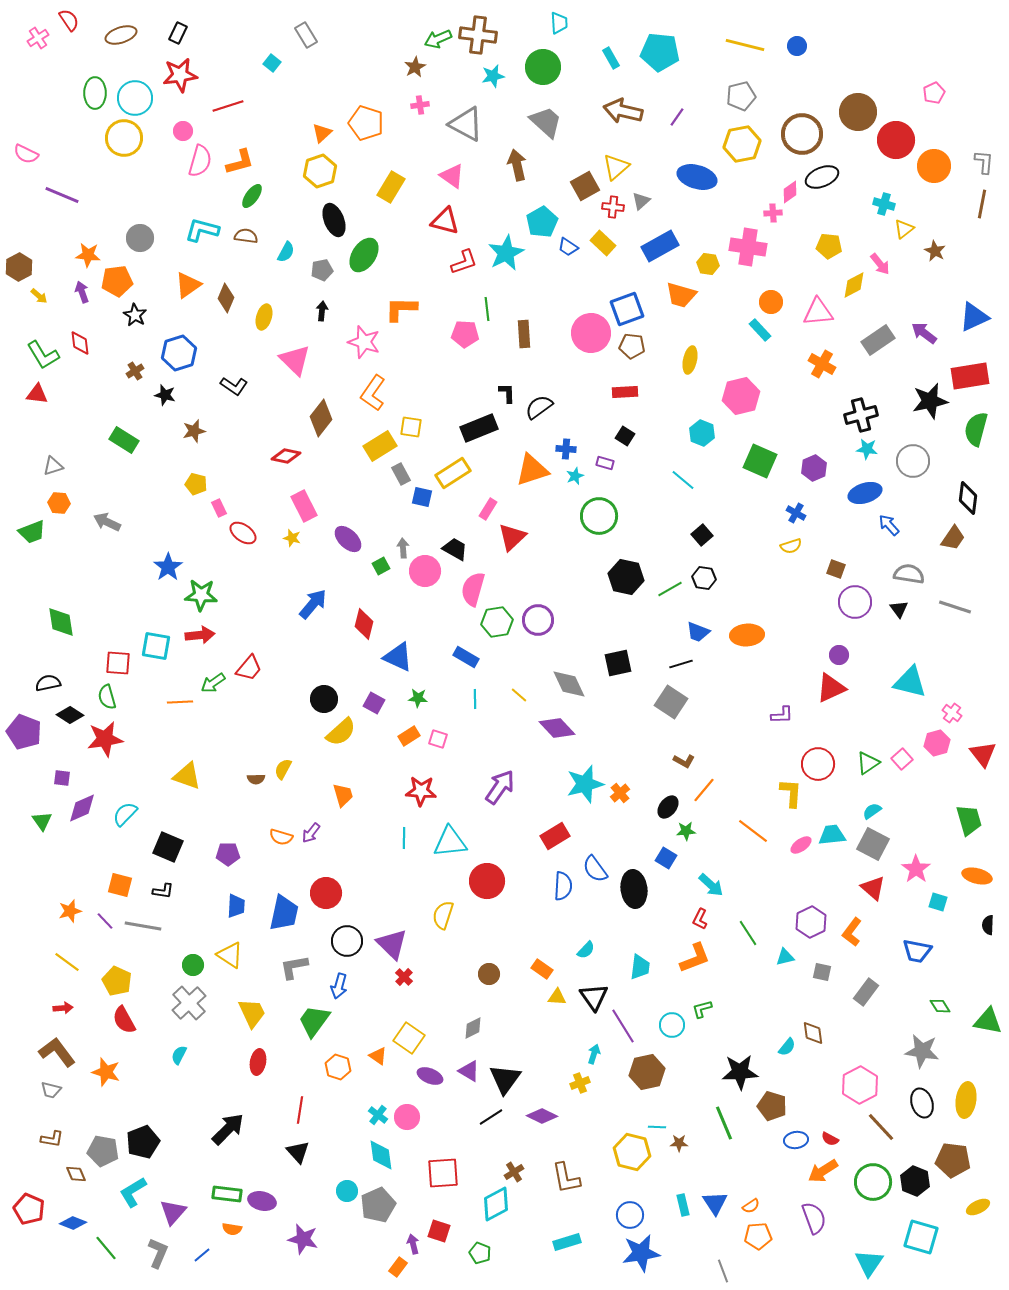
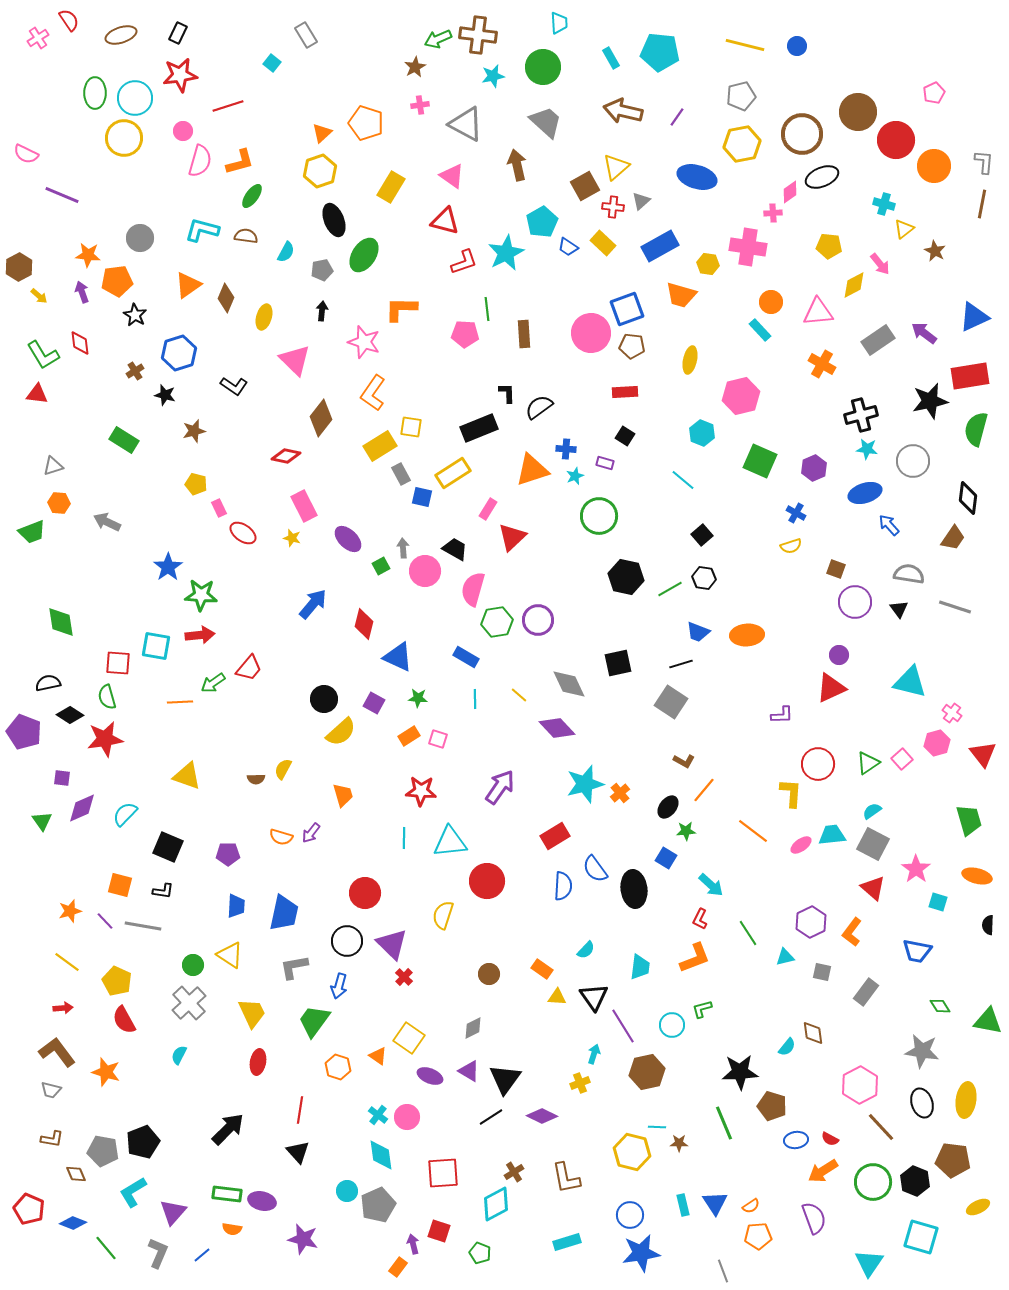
red circle at (326, 893): moved 39 px right
